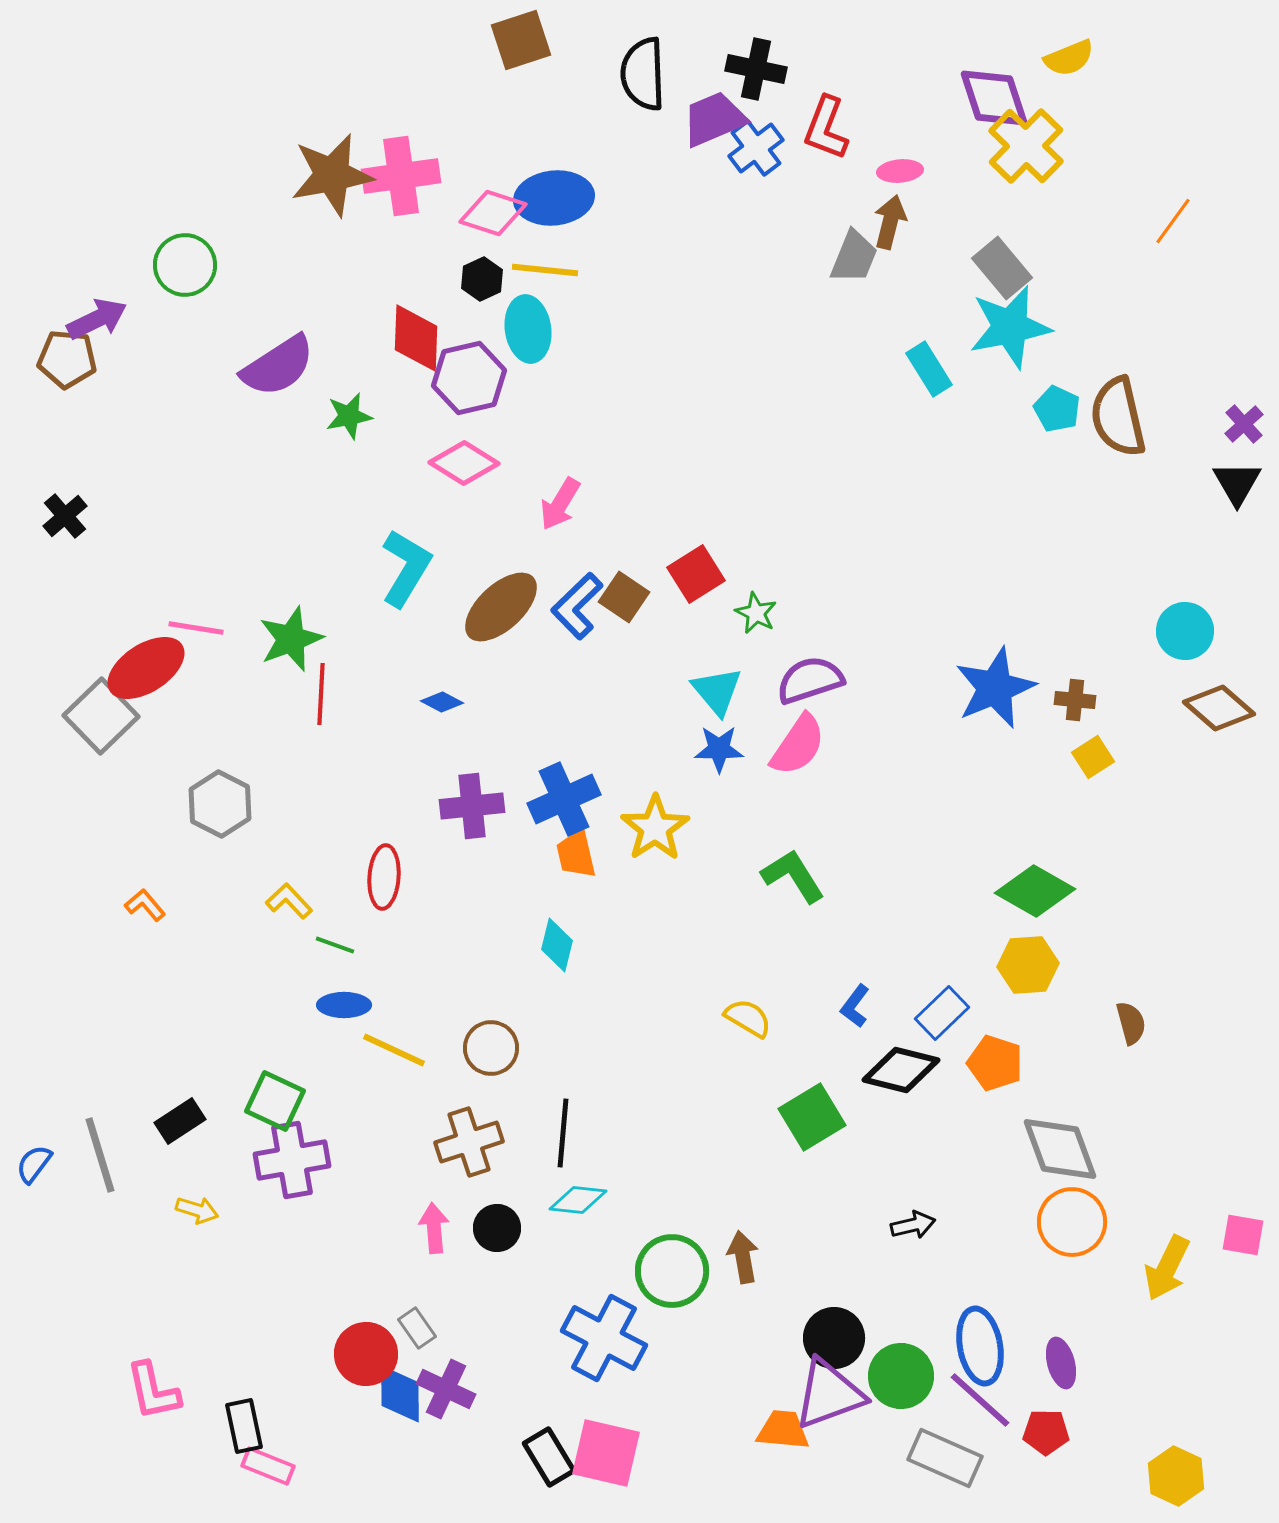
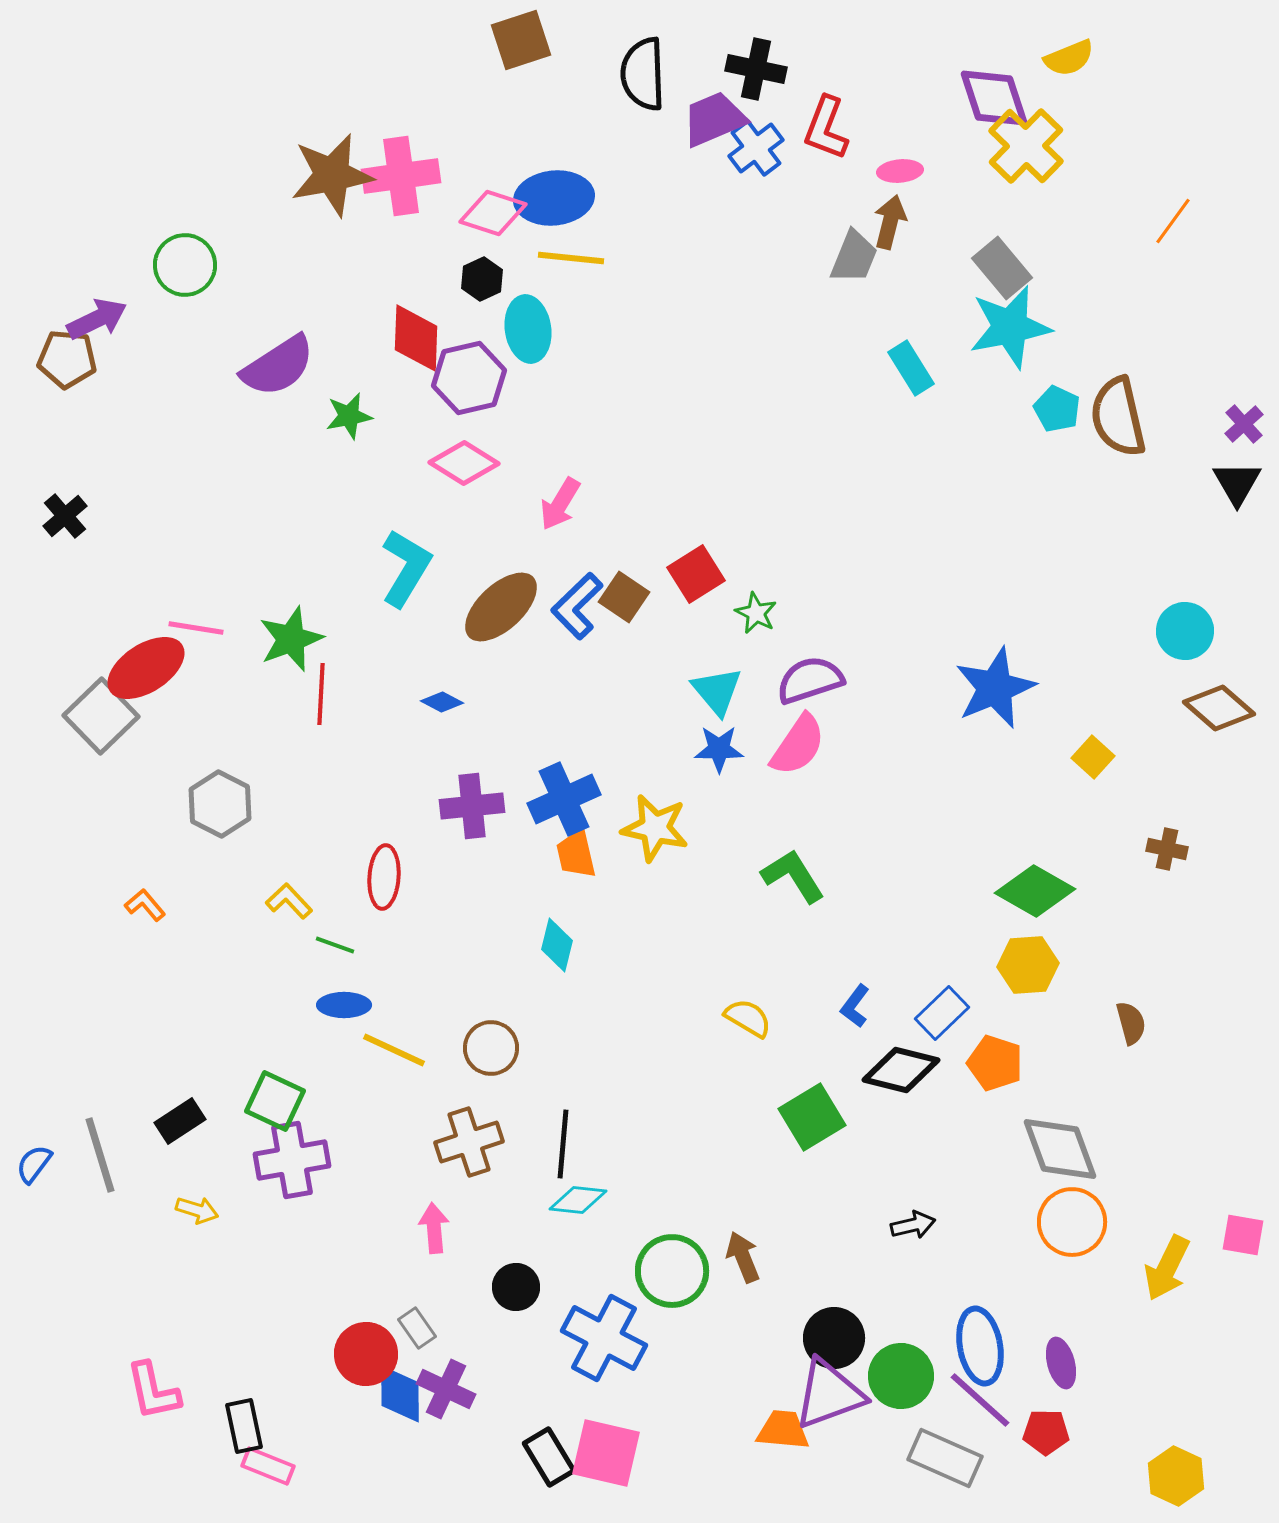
yellow line at (545, 270): moved 26 px right, 12 px up
cyan rectangle at (929, 369): moved 18 px left, 1 px up
brown cross at (1075, 700): moved 92 px right, 149 px down; rotated 6 degrees clockwise
yellow square at (1093, 757): rotated 15 degrees counterclockwise
yellow star at (655, 828): rotated 26 degrees counterclockwise
black line at (563, 1133): moved 11 px down
black circle at (497, 1228): moved 19 px right, 59 px down
brown arrow at (743, 1257): rotated 12 degrees counterclockwise
